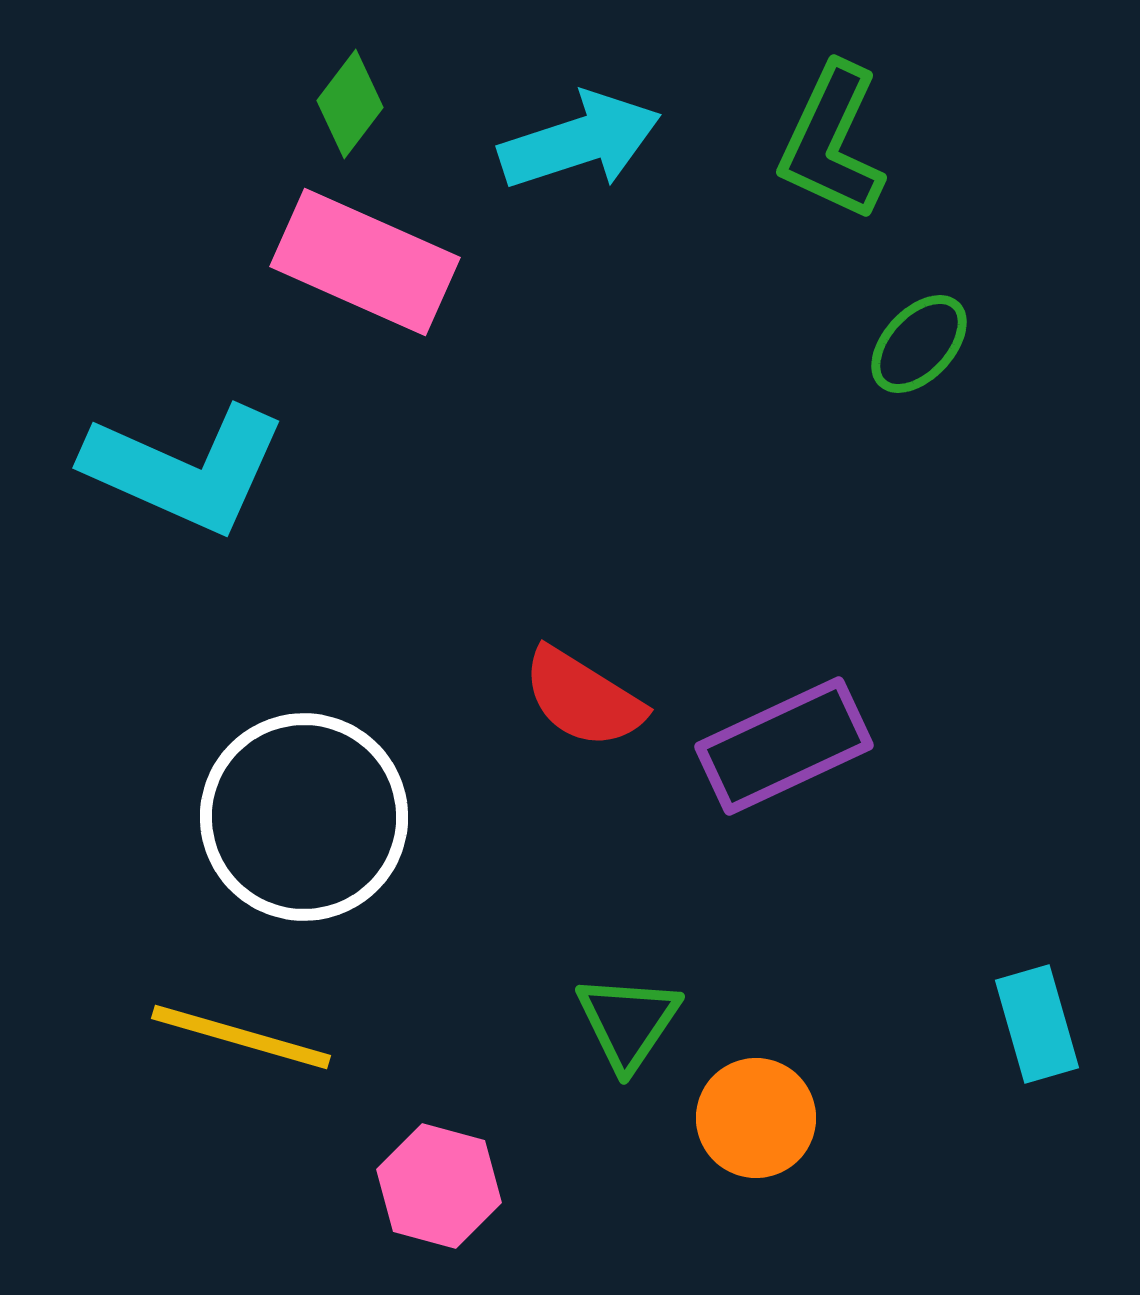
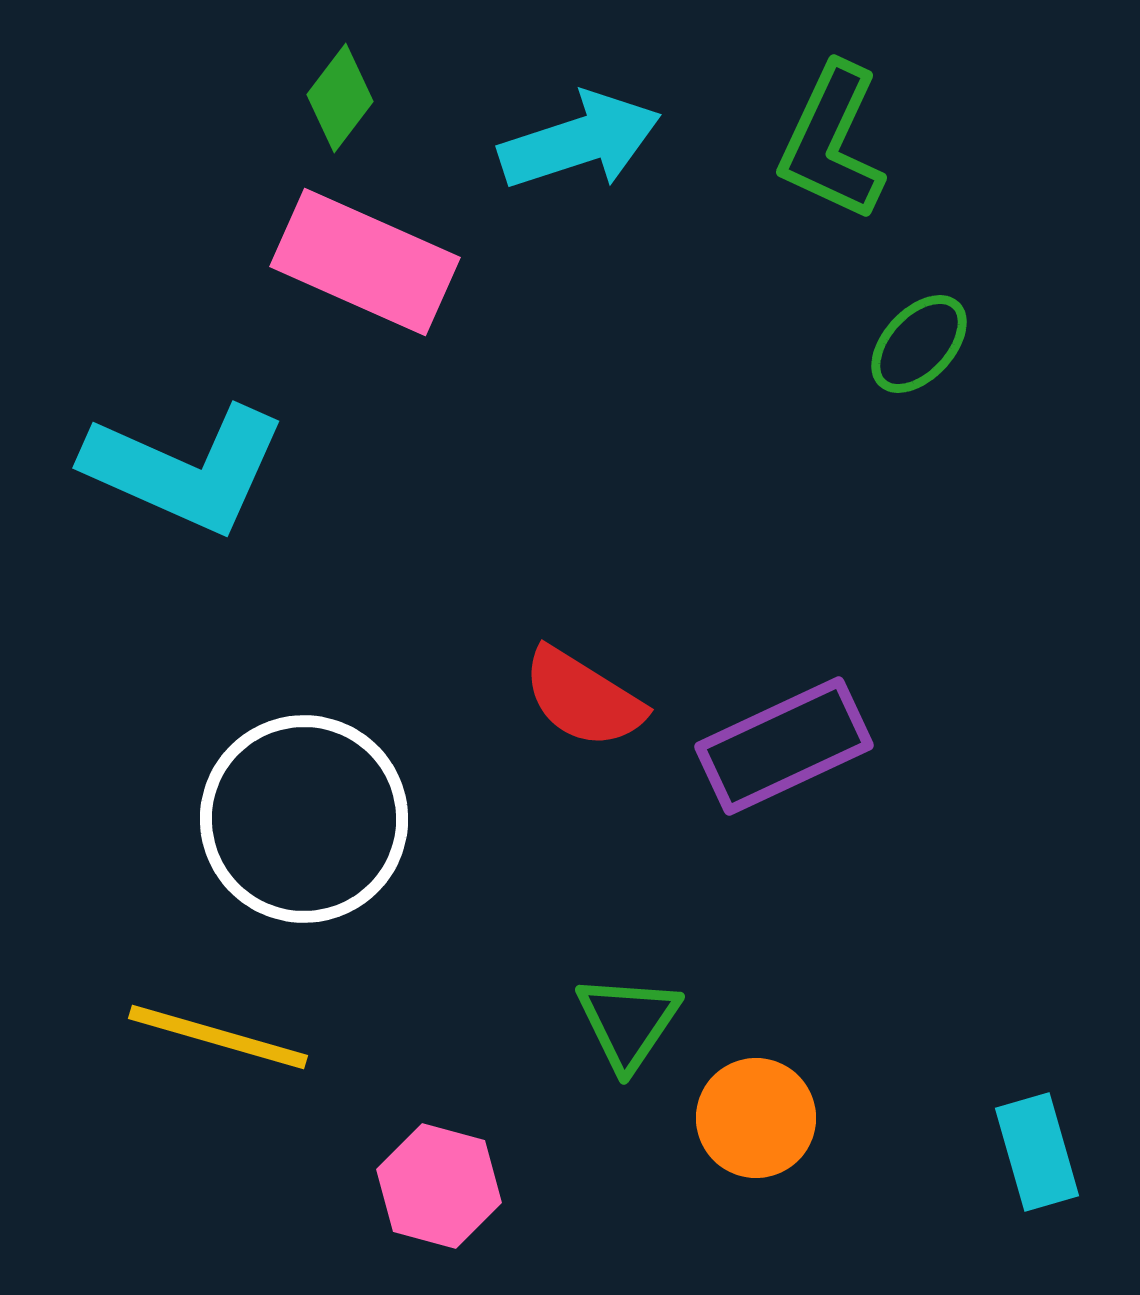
green diamond: moved 10 px left, 6 px up
white circle: moved 2 px down
cyan rectangle: moved 128 px down
yellow line: moved 23 px left
